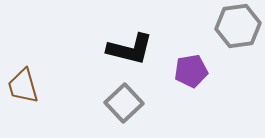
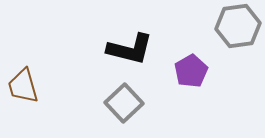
purple pentagon: rotated 20 degrees counterclockwise
